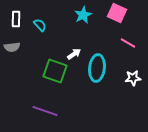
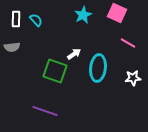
cyan semicircle: moved 4 px left, 5 px up
cyan ellipse: moved 1 px right
